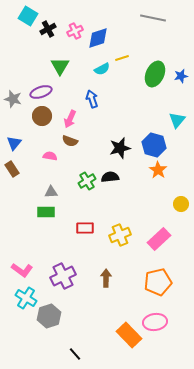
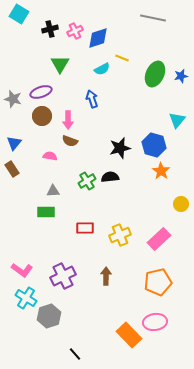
cyan square: moved 9 px left, 2 px up
black cross: moved 2 px right; rotated 14 degrees clockwise
yellow line: rotated 40 degrees clockwise
green triangle: moved 2 px up
pink arrow: moved 2 px left, 1 px down; rotated 24 degrees counterclockwise
orange star: moved 3 px right, 1 px down
gray triangle: moved 2 px right, 1 px up
brown arrow: moved 2 px up
